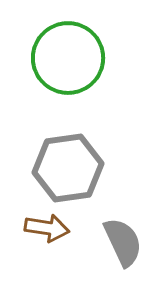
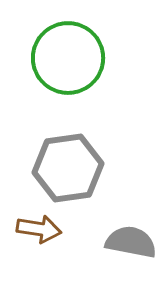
brown arrow: moved 8 px left, 1 px down
gray semicircle: moved 8 px right; rotated 54 degrees counterclockwise
